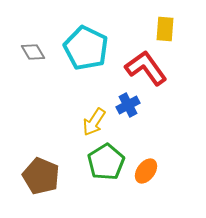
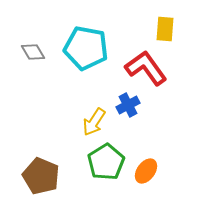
cyan pentagon: rotated 15 degrees counterclockwise
